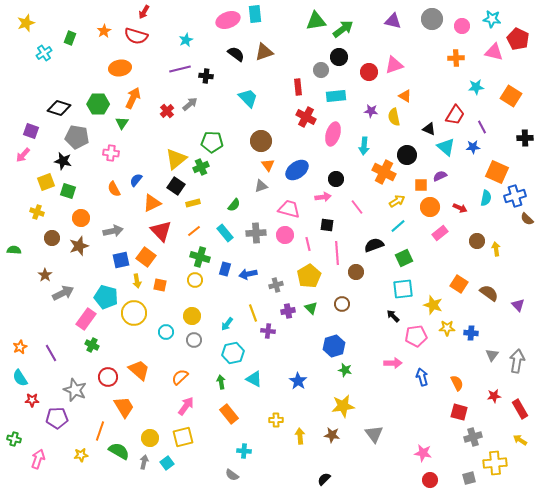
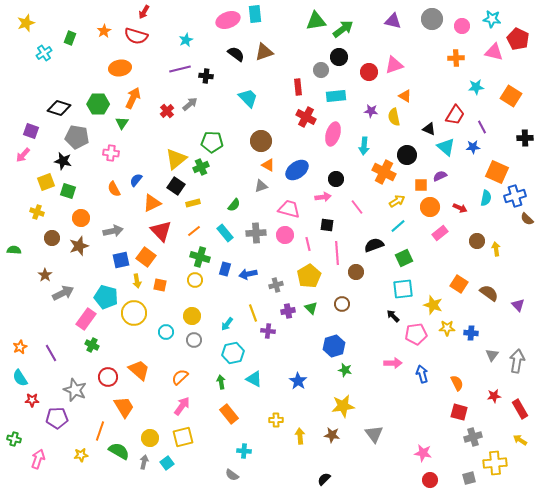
orange triangle at (268, 165): rotated 24 degrees counterclockwise
pink pentagon at (416, 336): moved 2 px up
blue arrow at (422, 377): moved 3 px up
pink arrow at (186, 406): moved 4 px left
